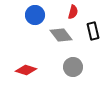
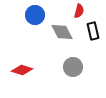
red semicircle: moved 6 px right, 1 px up
gray diamond: moved 1 px right, 3 px up; rotated 10 degrees clockwise
red diamond: moved 4 px left
